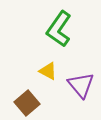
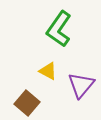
purple triangle: rotated 20 degrees clockwise
brown square: rotated 10 degrees counterclockwise
